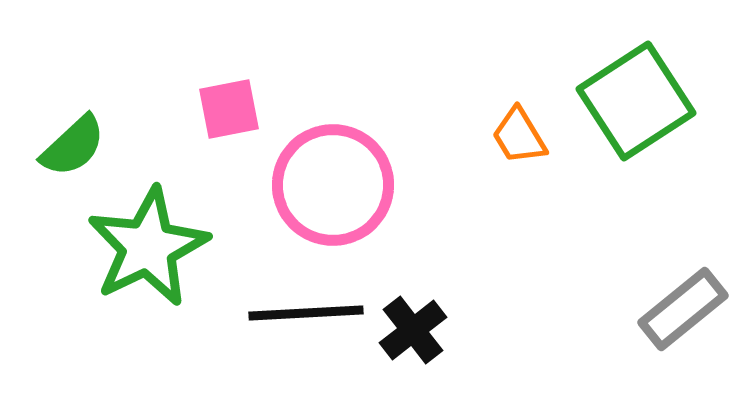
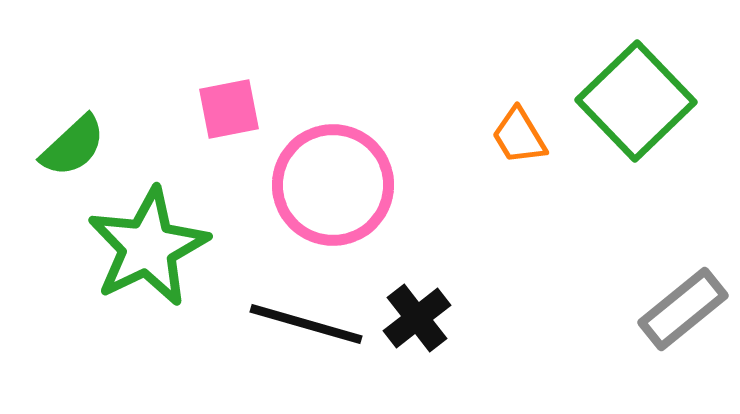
green square: rotated 11 degrees counterclockwise
black line: moved 11 px down; rotated 19 degrees clockwise
black cross: moved 4 px right, 12 px up
